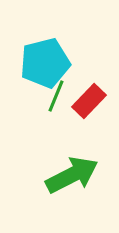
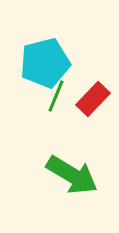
red rectangle: moved 4 px right, 2 px up
green arrow: rotated 58 degrees clockwise
